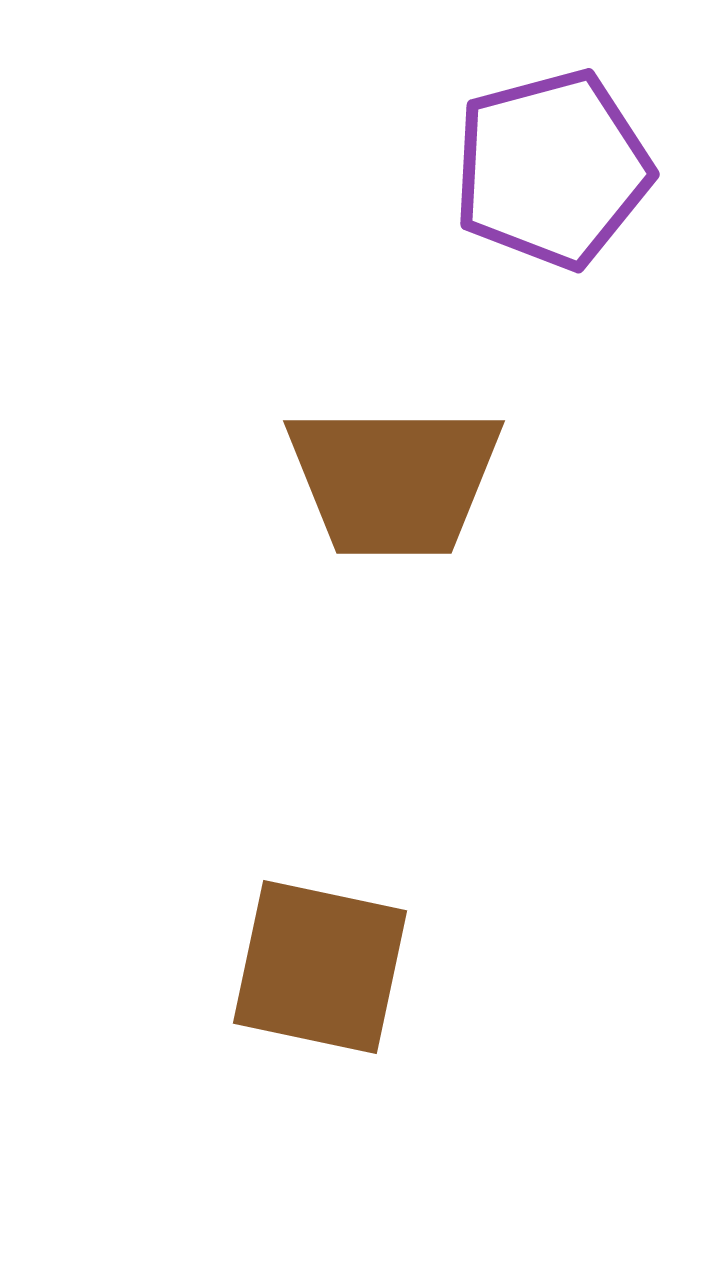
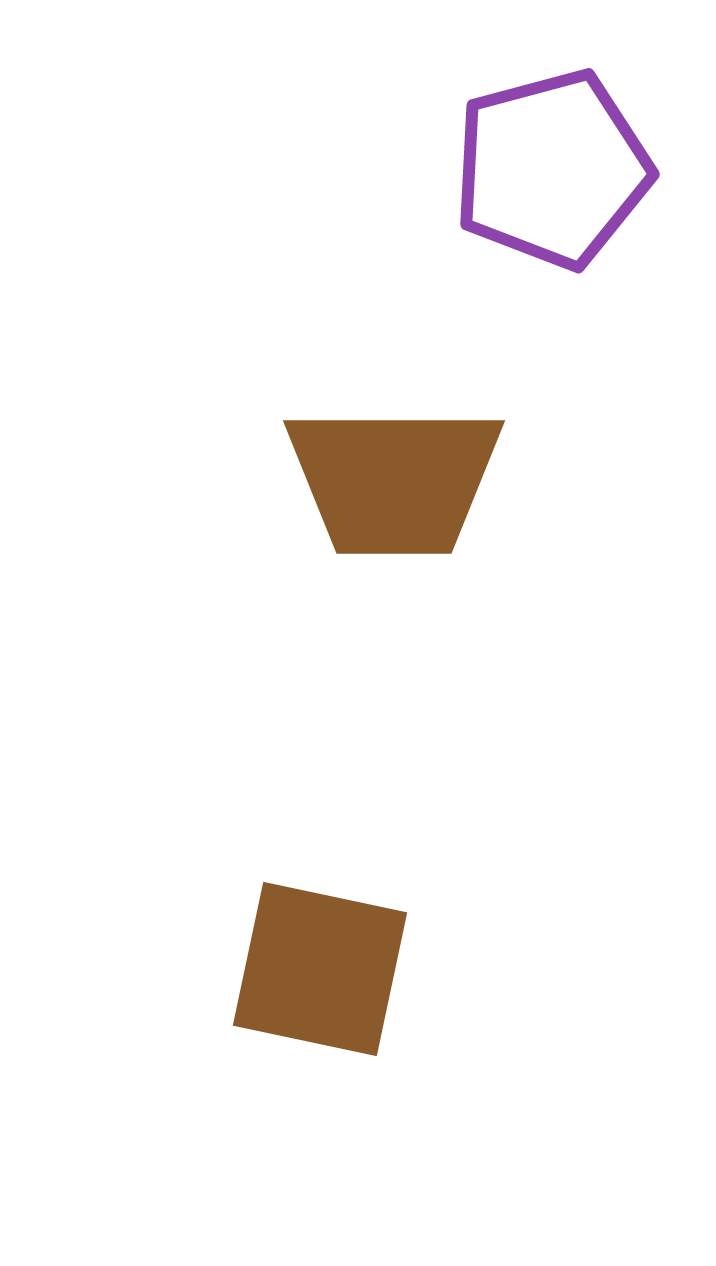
brown square: moved 2 px down
